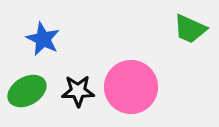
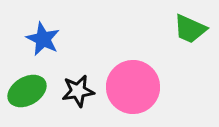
pink circle: moved 2 px right
black star: rotated 8 degrees counterclockwise
